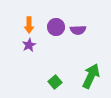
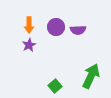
green square: moved 4 px down
